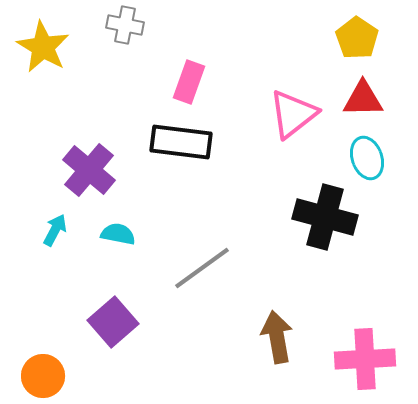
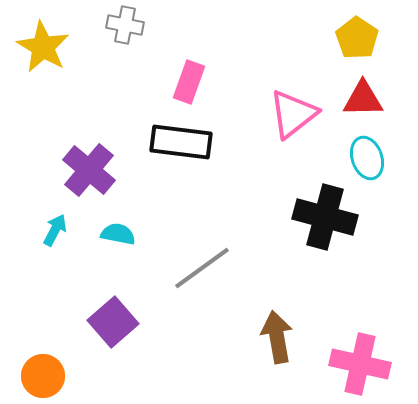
pink cross: moved 5 px left, 5 px down; rotated 16 degrees clockwise
